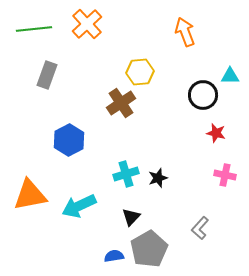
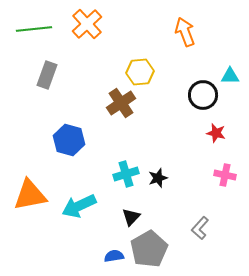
blue hexagon: rotated 16 degrees counterclockwise
